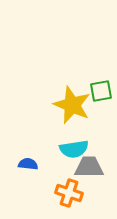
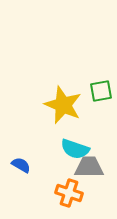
yellow star: moved 9 px left
cyan semicircle: moved 1 px right; rotated 28 degrees clockwise
blue semicircle: moved 7 px left, 1 px down; rotated 24 degrees clockwise
